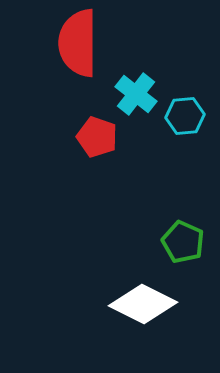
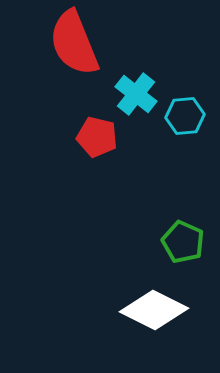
red semicircle: moved 4 px left; rotated 22 degrees counterclockwise
red pentagon: rotated 6 degrees counterclockwise
white diamond: moved 11 px right, 6 px down
